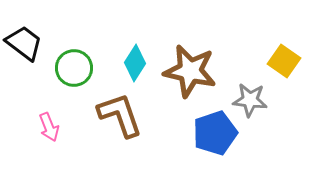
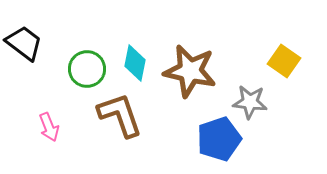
cyan diamond: rotated 21 degrees counterclockwise
green circle: moved 13 px right, 1 px down
gray star: moved 2 px down
blue pentagon: moved 4 px right, 6 px down
